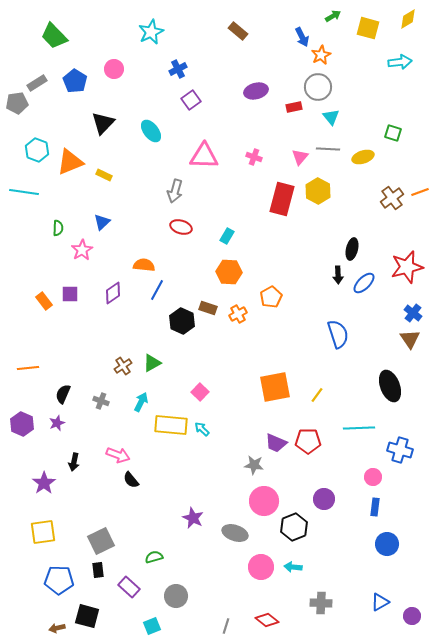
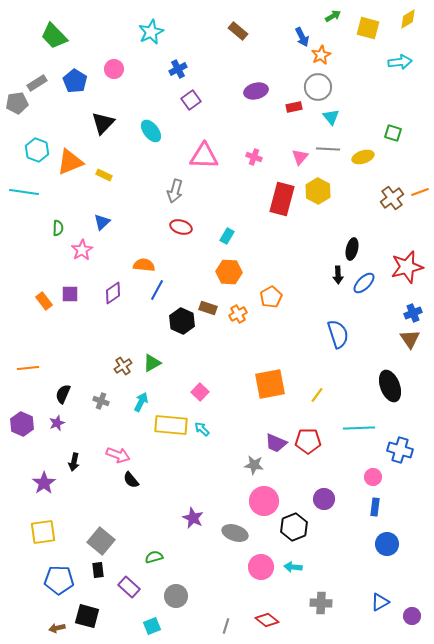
blue cross at (413, 313): rotated 30 degrees clockwise
orange square at (275, 387): moved 5 px left, 3 px up
gray square at (101, 541): rotated 24 degrees counterclockwise
